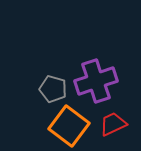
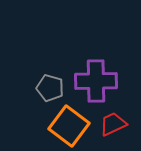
purple cross: rotated 18 degrees clockwise
gray pentagon: moved 3 px left, 1 px up
